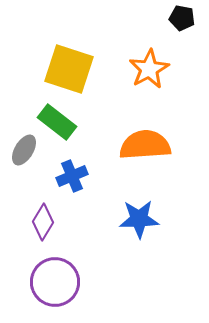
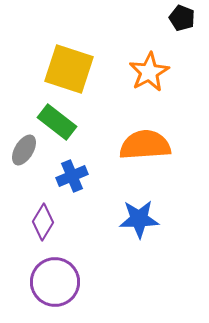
black pentagon: rotated 10 degrees clockwise
orange star: moved 3 px down
